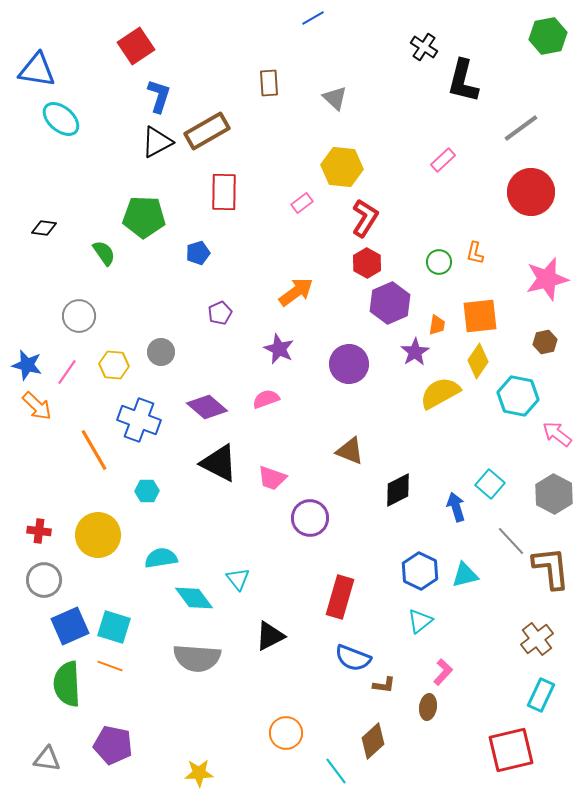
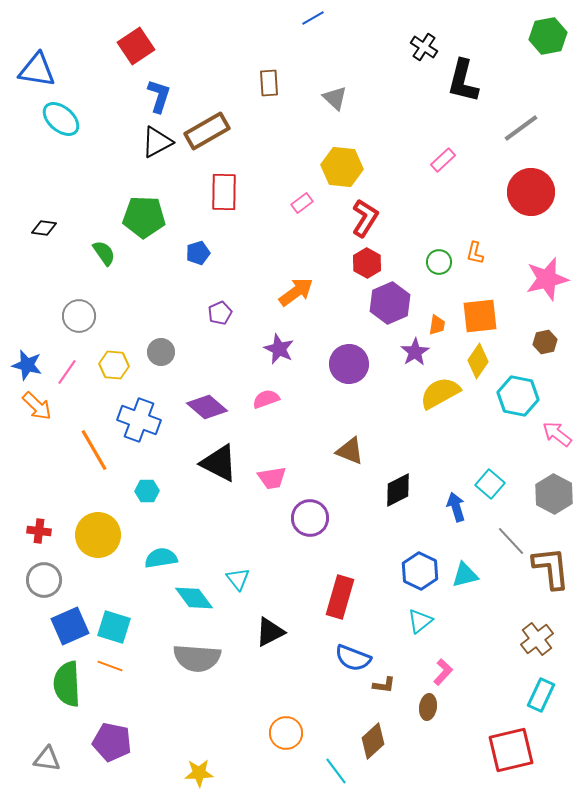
pink trapezoid at (272, 478): rotated 28 degrees counterclockwise
black triangle at (270, 636): moved 4 px up
purple pentagon at (113, 745): moved 1 px left, 3 px up
